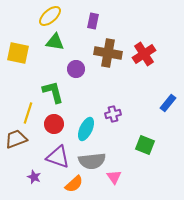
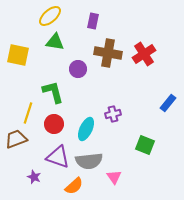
yellow square: moved 2 px down
purple circle: moved 2 px right
gray semicircle: moved 3 px left
orange semicircle: moved 2 px down
